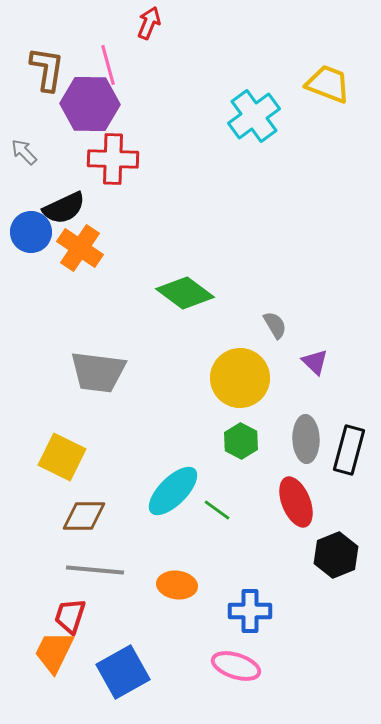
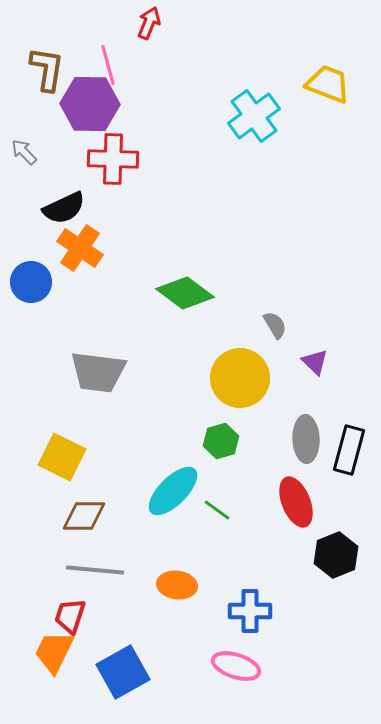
blue circle: moved 50 px down
green hexagon: moved 20 px left; rotated 16 degrees clockwise
